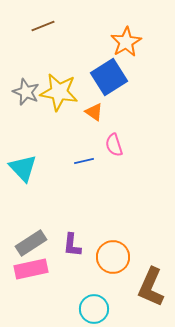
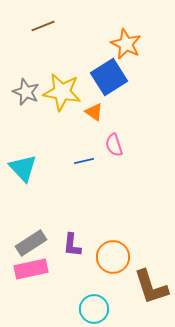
orange star: moved 2 px down; rotated 16 degrees counterclockwise
yellow star: moved 3 px right
brown L-shape: rotated 42 degrees counterclockwise
